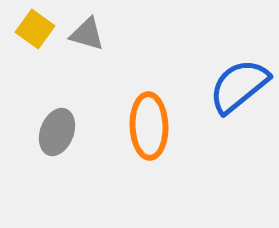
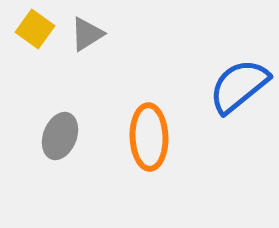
gray triangle: rotated 48 degrees counterclockwise
orange ellipse: moved 11 px down
gray ellipse: moved 3 px right, 4 px down
